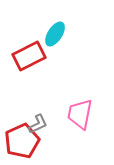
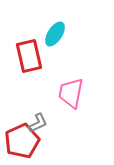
red rectangle: rotated 76 degrees counterclockwise
pink trapezoid: moved 9 px left, 21 px up
gray L-shape: moved 1 px up
